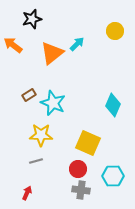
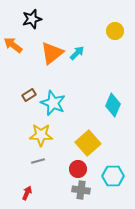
cyan arrow: moved 9 px down
yellow square: rotated 25 degrees clockwise
gray line: moved 2 px right
